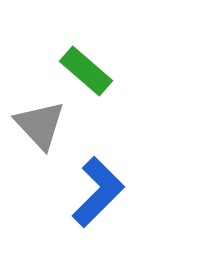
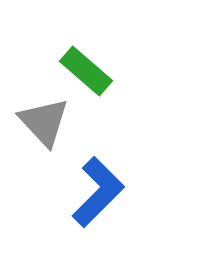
gray triangle: moved 4 px right, 3 px up
